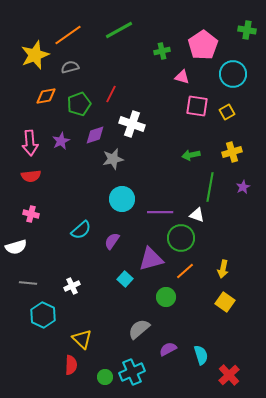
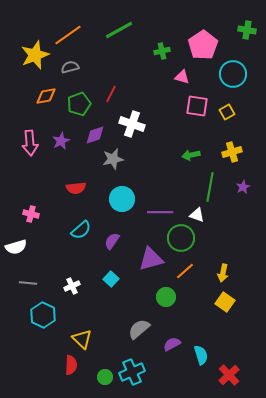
red semicircle at (31, 176): moved 45 px right, 12 px down
yellow arrow at (223, 269): moved 4 px down
cyan square at (125, 279): moved 14 px left
purple semicircle at (168, 349): moved 4 px right, 5 px up
